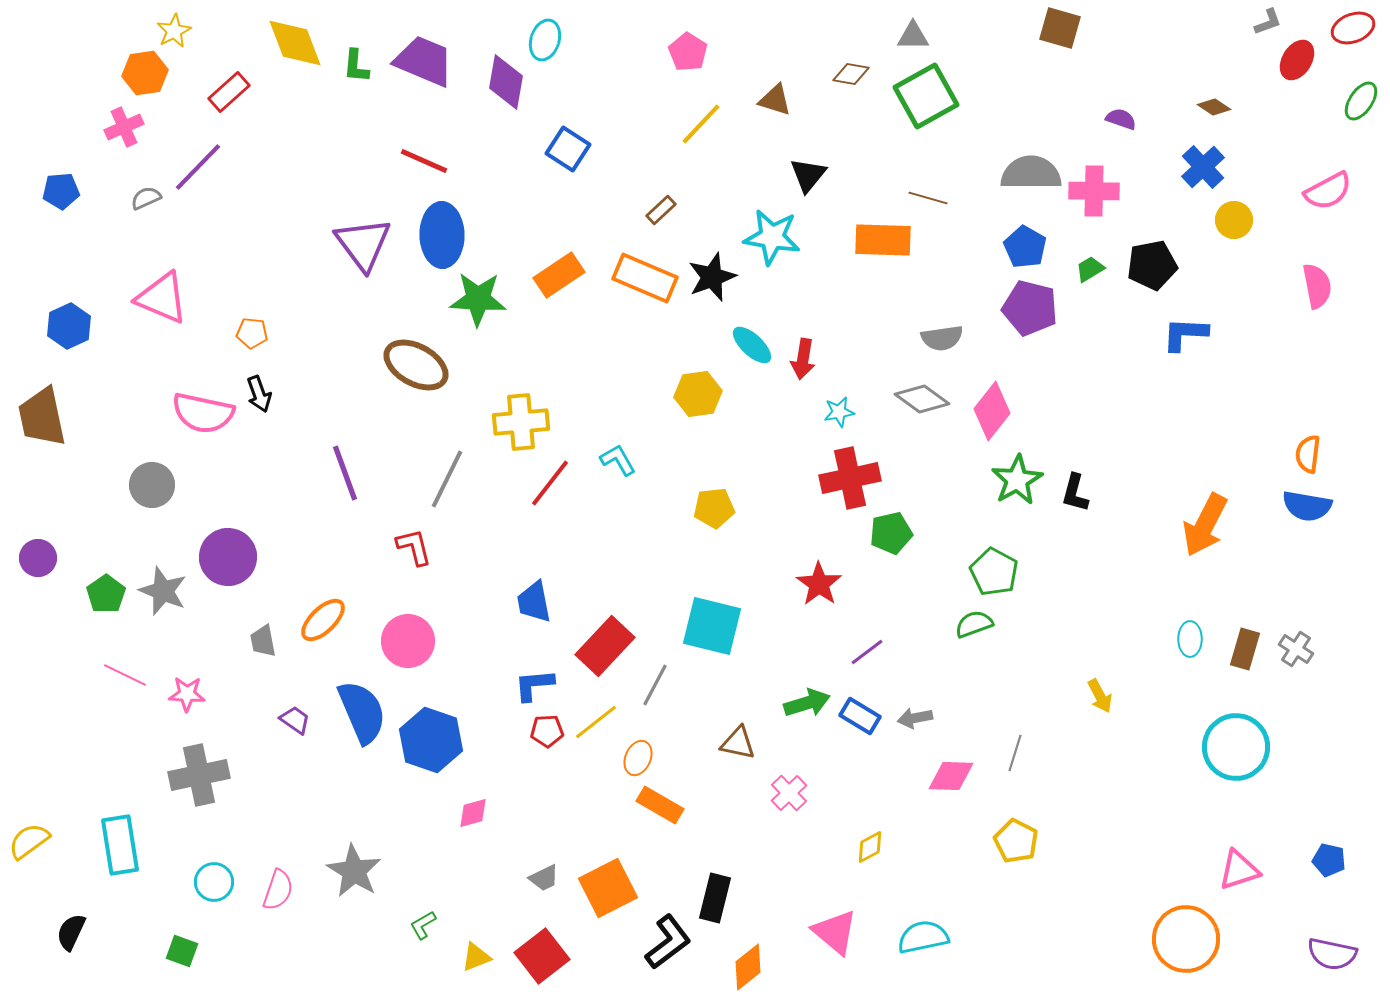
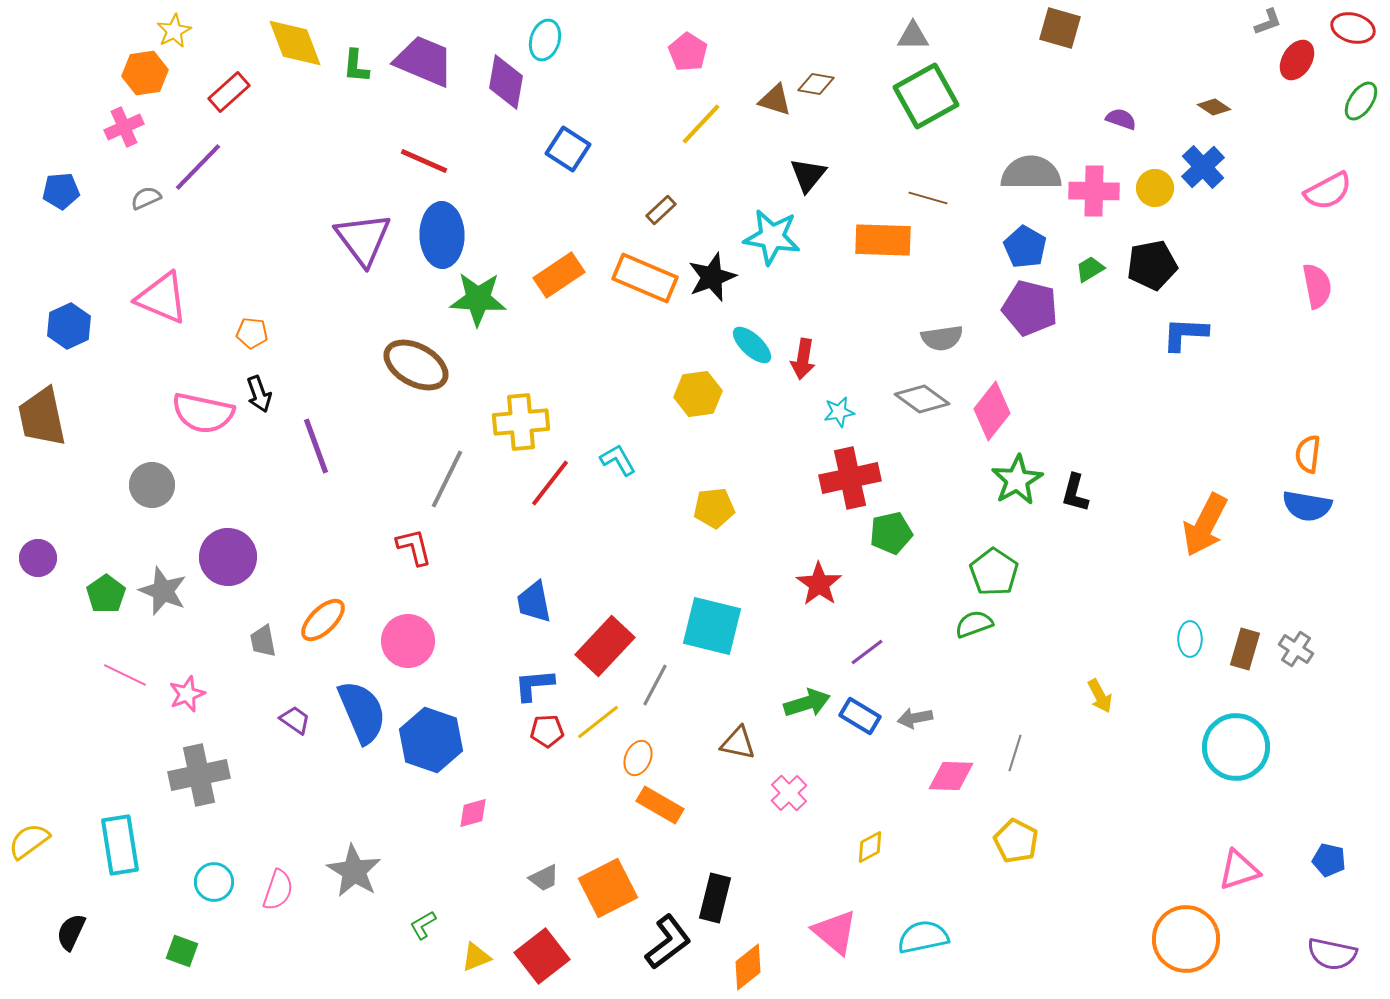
red ellipse at (1353, 28): rotated 36 degrees clockwise
brown diamond at (851, 74): moved 35 px left, 10 px down
yellow circle at (1234, 220): moved 79 px left, 32 px up
purple triangle at (363, 244): moved 5 px up
purple line at (345, 473): moved 29 px left, 27 px up
green pentagon at (994, 572): rotated 6 degrees clockwise
pink star at (187, 694): rotated 24 degrees counterclockwise
yellow line at (596, 722): moved 2 px right
